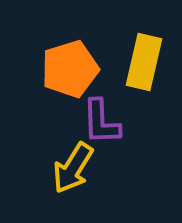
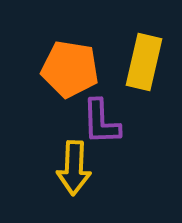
orange pentagon: rotated 26 degrees clockwise
yellow arrow: moved 1 px right; rotated 30 degrees counterclockwise
